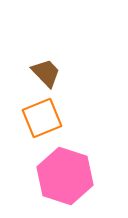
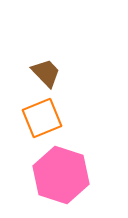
pink hexagon: moved 4 px left, 1 px up
